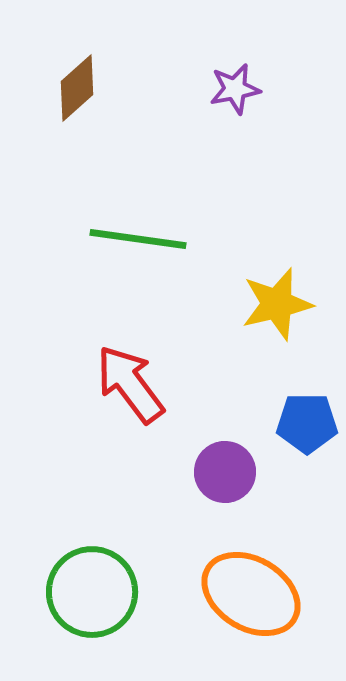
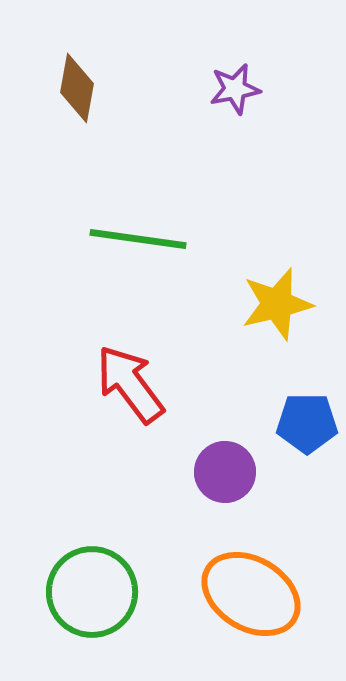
brown diamond: rotated 38 degrees counterclockwise
